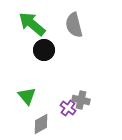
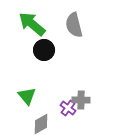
gray cross: rotated 12 degrees counterclockwise
